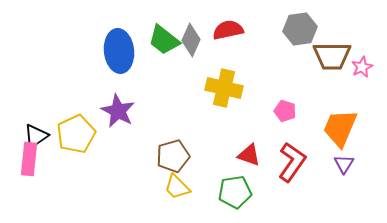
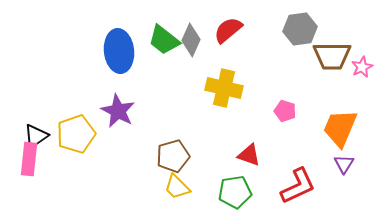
red semicircle: rotated 28 degrees counterclockwise
yellow pentagon: rotated 6 degrees clockwise
red L-shape: moved 6 px right, 24 px down; rotated 30 degrees clockwise
